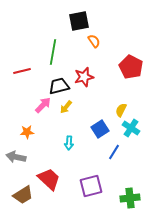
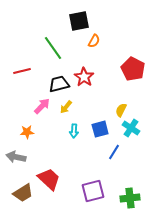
orange semicircle: rotated 64 degrees clockwise
green line: moved 4 px up; rotated 45 degrees counterclockwise
red pentagon: moved 2 px right, 2 px down
red star: rotated 24 degrees counterclockwise
black trapezoid: moved 2 px up
pink arrow: moved 1 px left, 1 px down
blue square: rotated 18 degrees clockwise
cyan arrow: moved 5 px right, 12 px up
purple square: moved 2 px right, 5 px down
brown trapezoid: moved 2 px up
